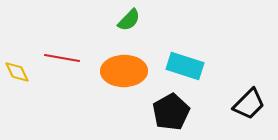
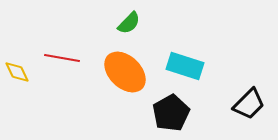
green semicircle: moved 3 px down
orange ellipse: moved 1 px right, 1 px down; rotated 45 degrees clockwise
black pentagon: moved 1 px down
